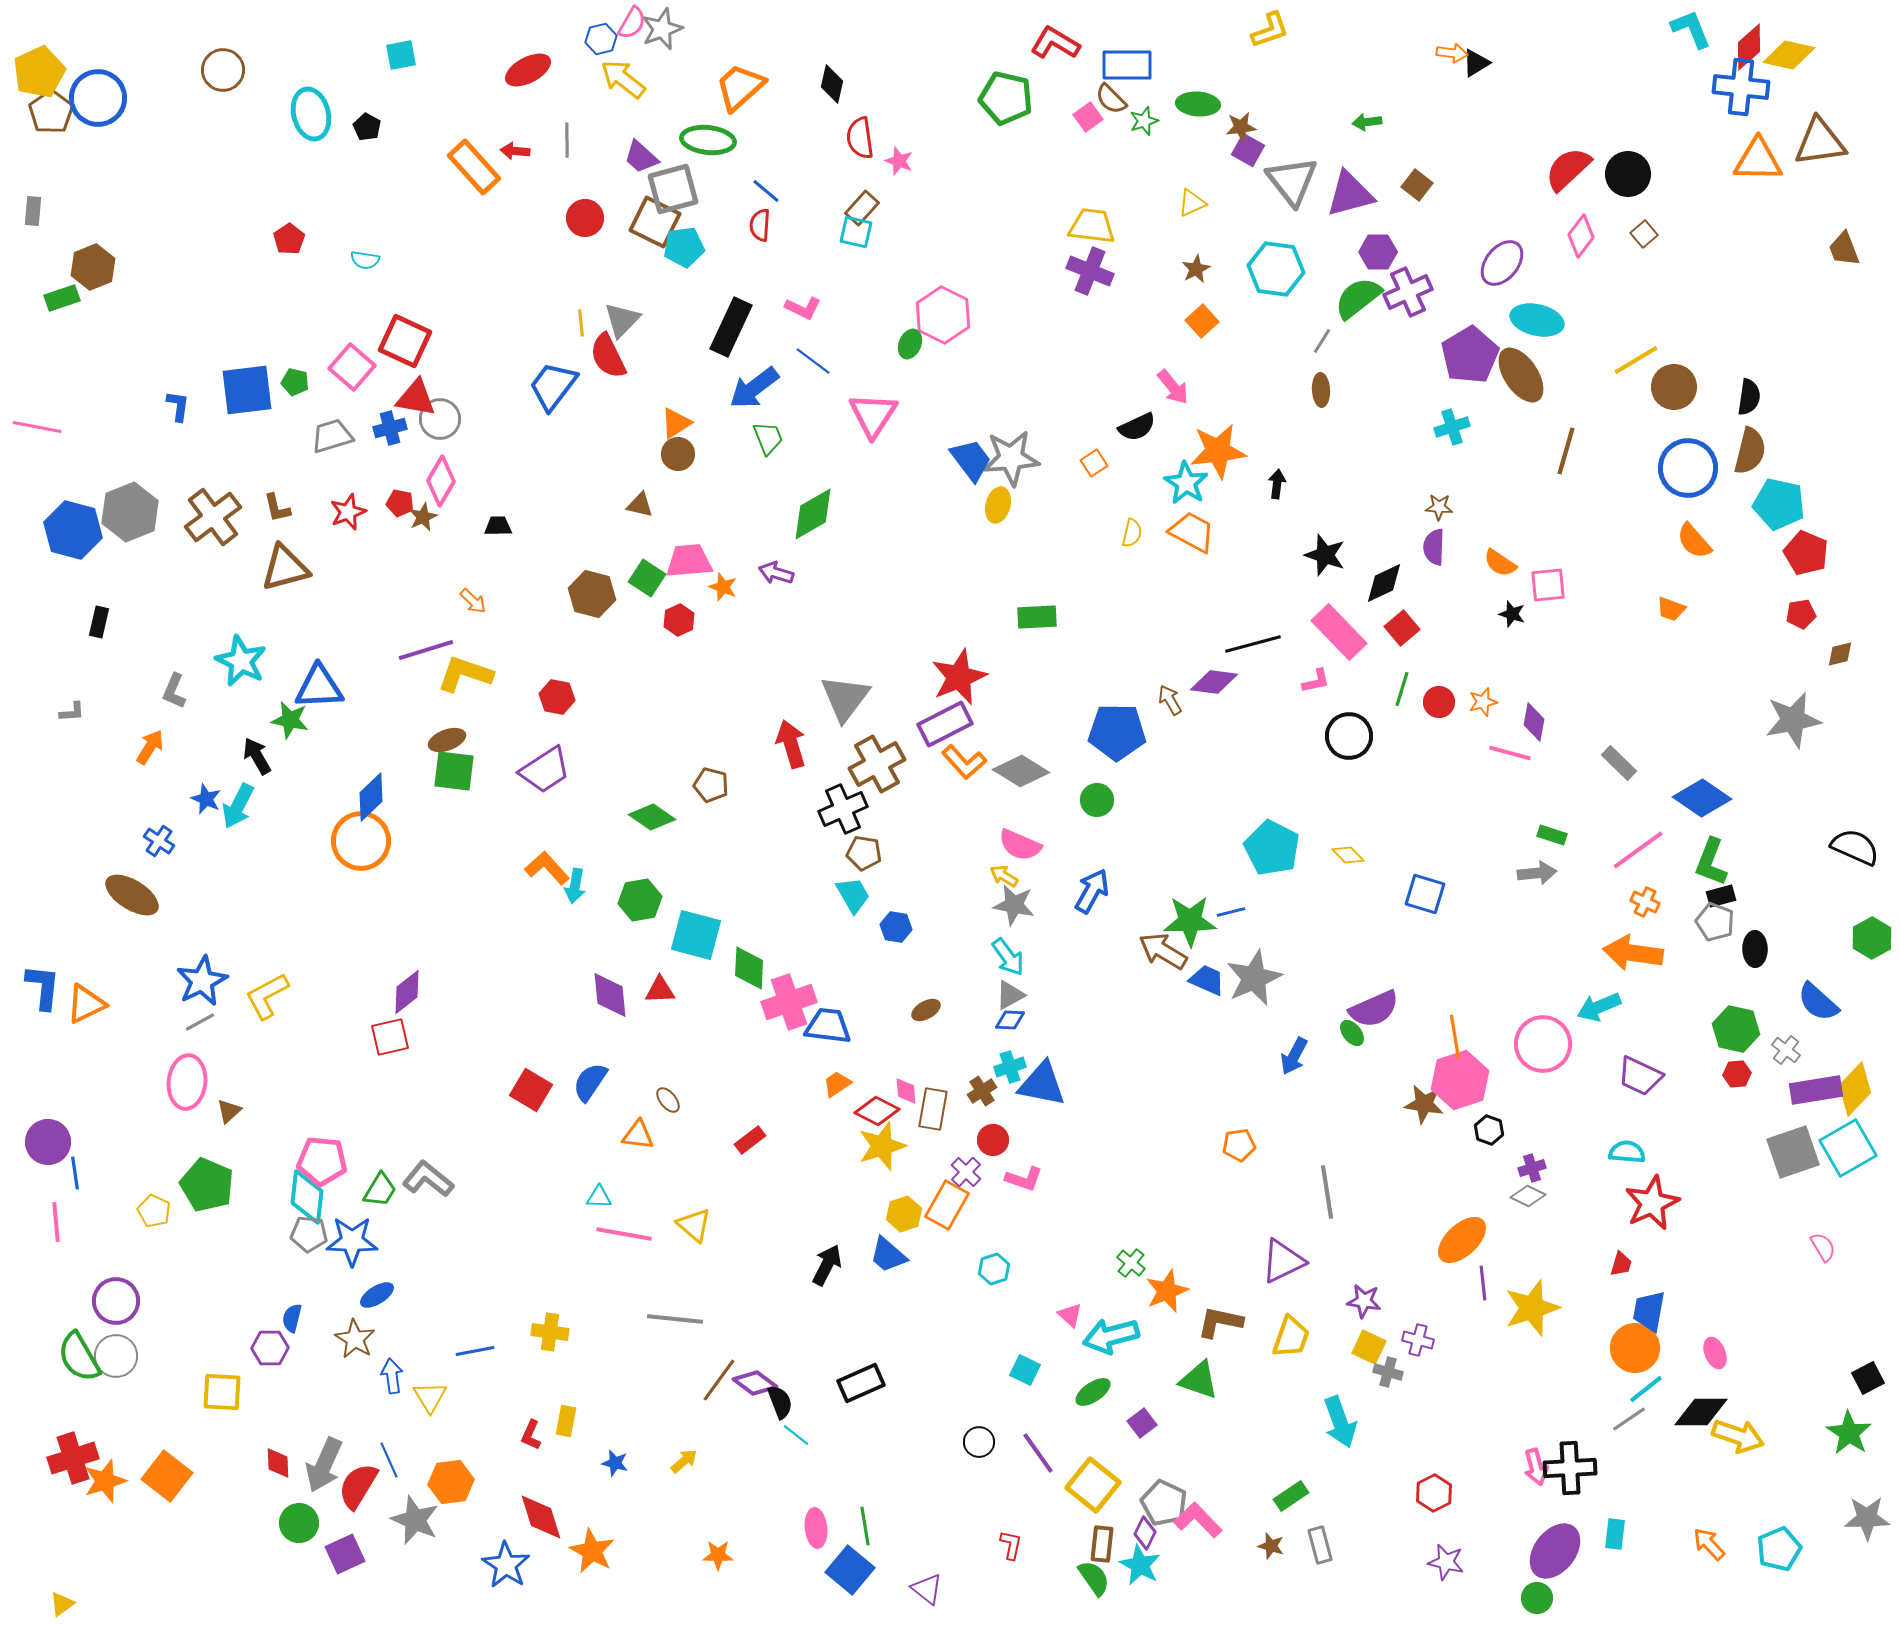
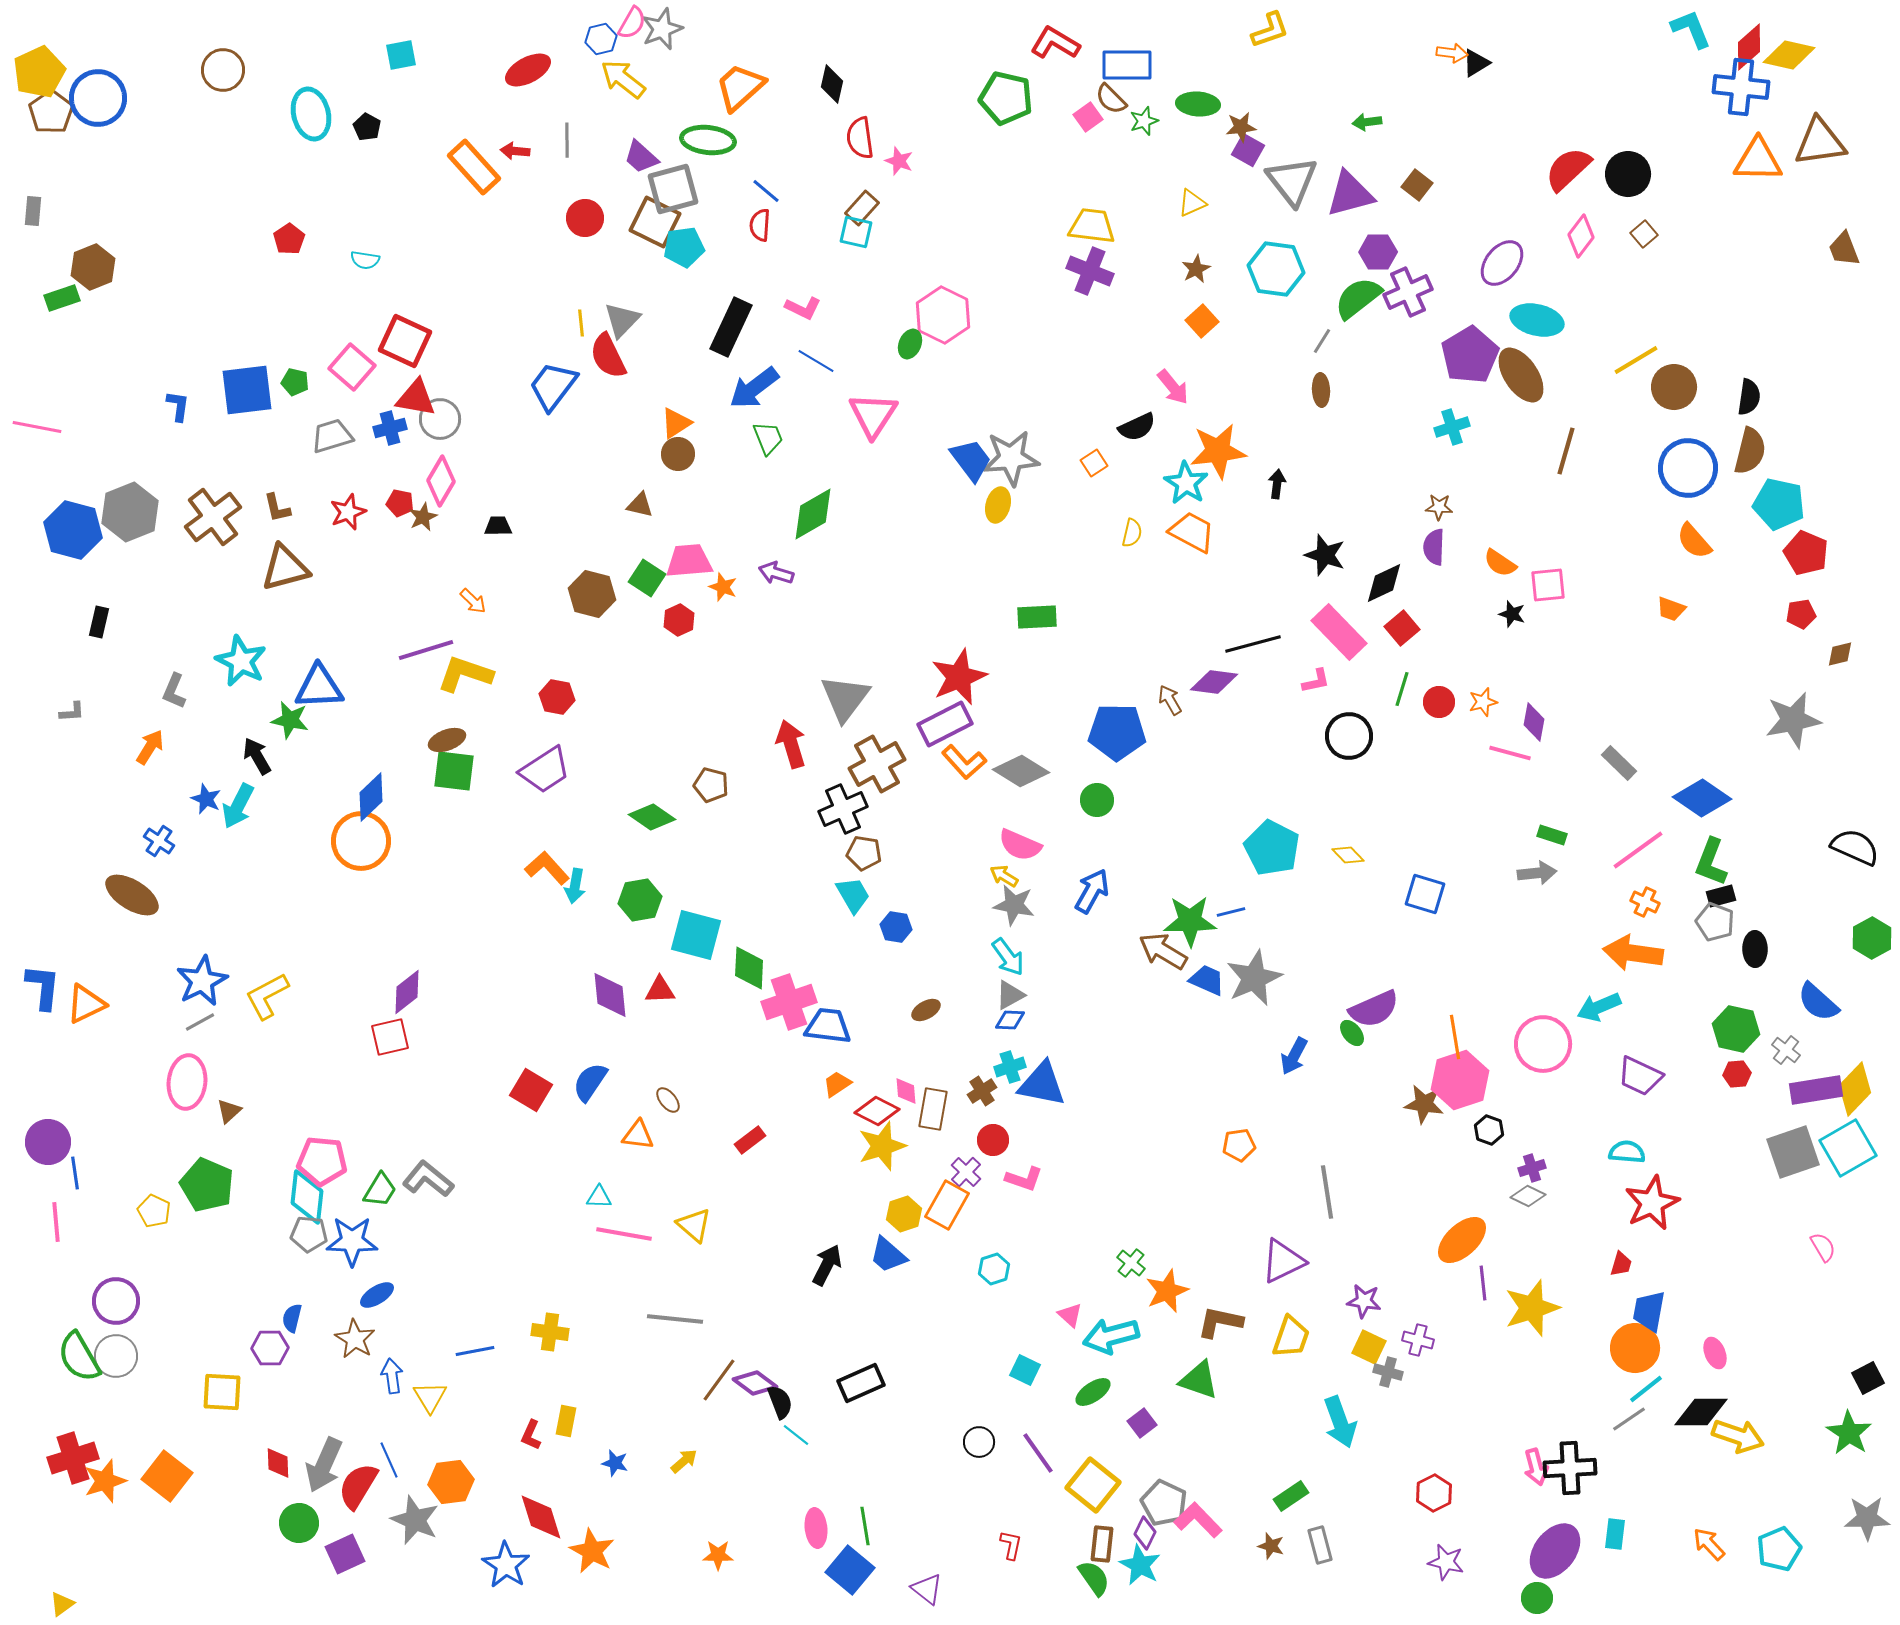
blue line at (813, 361): moved 3 px right; rotated 6 degrees counterclockwise
